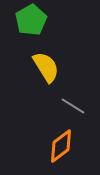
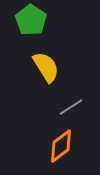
green pentagon: rotated 8 degrees counterclockwise
gray line: moved 2 px left, 1 px down; rotated 65 degrees counterclockwise
